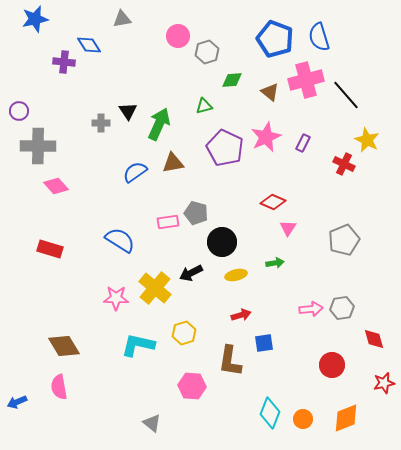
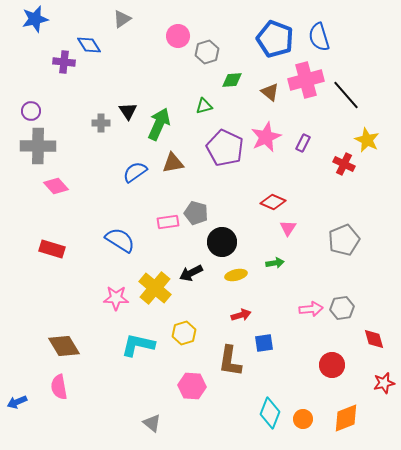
gray triangle at (122, 19): rotated 24 degrees counterclockwise
purple circle at (19, 111): moved 12 px right
red rectangle at (50, 249): moved 2 px right
